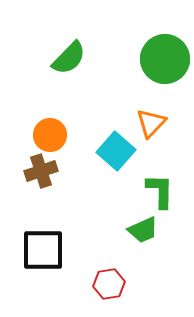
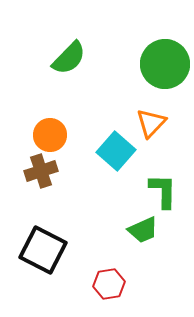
green circle: moved 5 px down
green L-shape: moved 3 px right
black square: rotated 27 degrees clockwise
